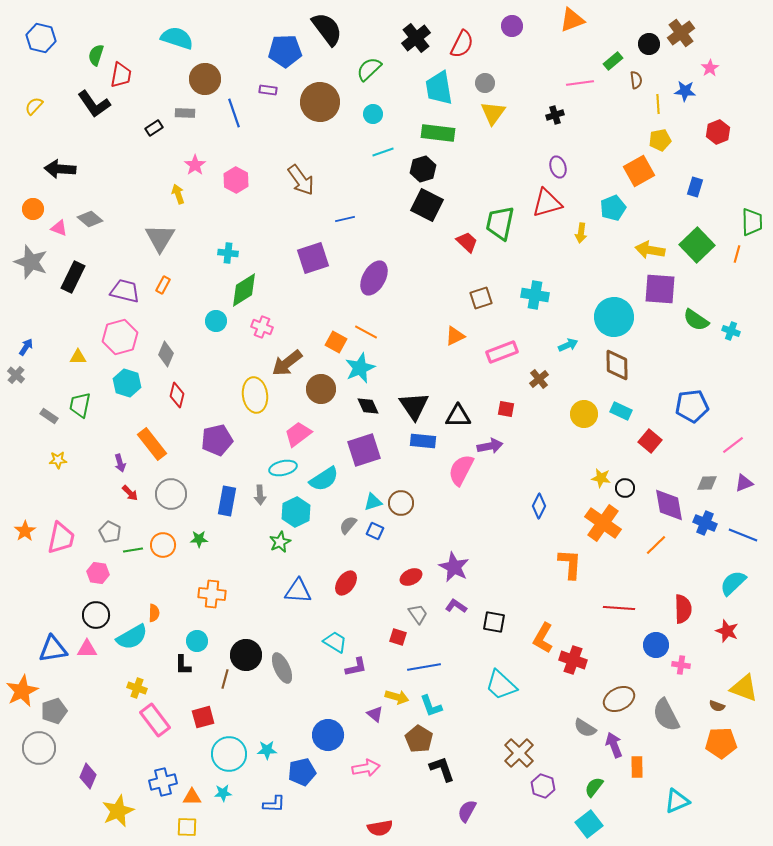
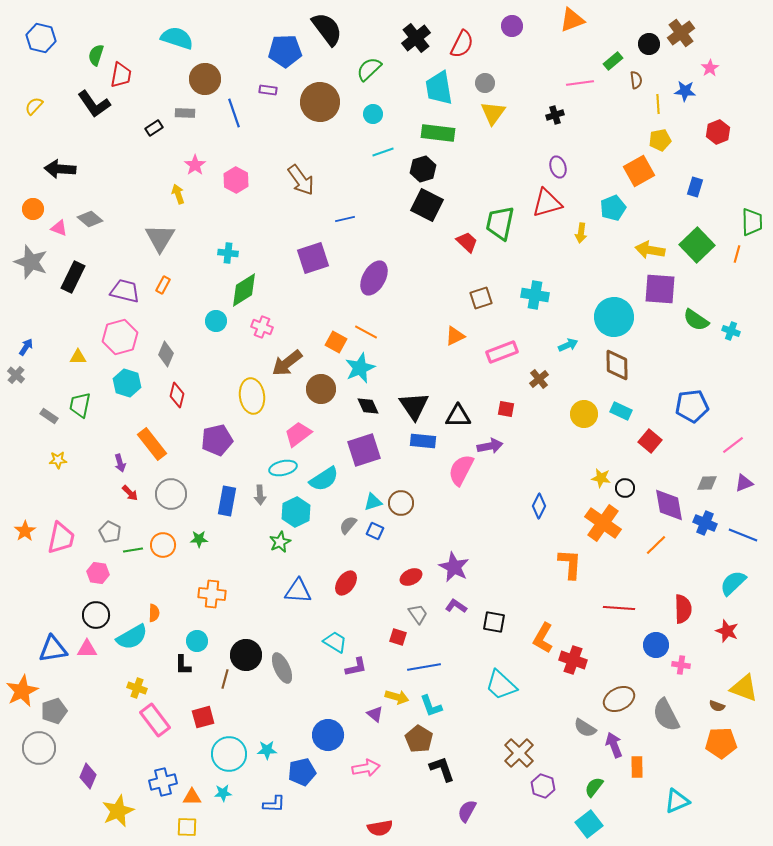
yellow ellipse at (255, 395): moved 3 px left, 1 px down
